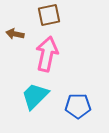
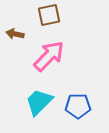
pink arrow: moved 2 px right, 2 px down; rotated 32 degrees clockwise
cyan trapezoid: moved 4 px right, 6 px down
